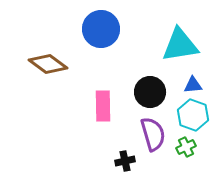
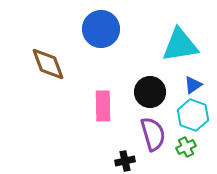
brown diamond: rotated 33 degrees clockwise
blue triangle: rotated 30 degrees counterclockwise
